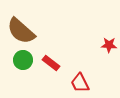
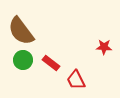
brown semicircle: rotated 12 degrees clockwise
red star: moved 5 px left, 2 px down
red trapezoid: moved 4 px left, 3 px up
